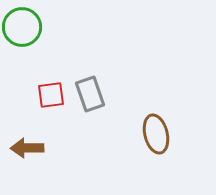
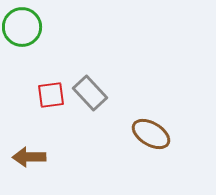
gray rectangle: moved 1 px up; rotated 24 degrees counterclockwise
brown ellipse: moved 5 px left; rotated 45 degrees counterclockwise
brown arrow: moved 2 px right, 9 px down
